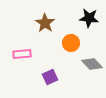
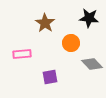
purple square: rotated 14 degrees clockwise
